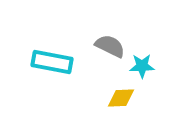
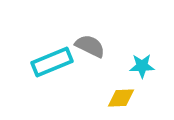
gray semicircle: moved 20 px left
cyan rectangle: rotated 33 degrees counterclockwise
